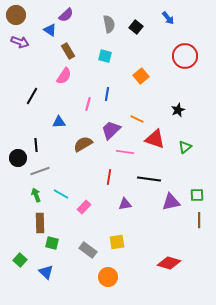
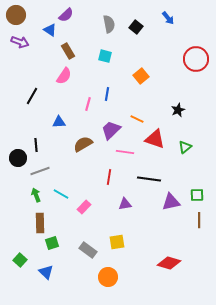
red circle at (185, 56): moved 11 px right, 3 px down
green square at (52, 243): rotated 32 degrees counterclockwise
